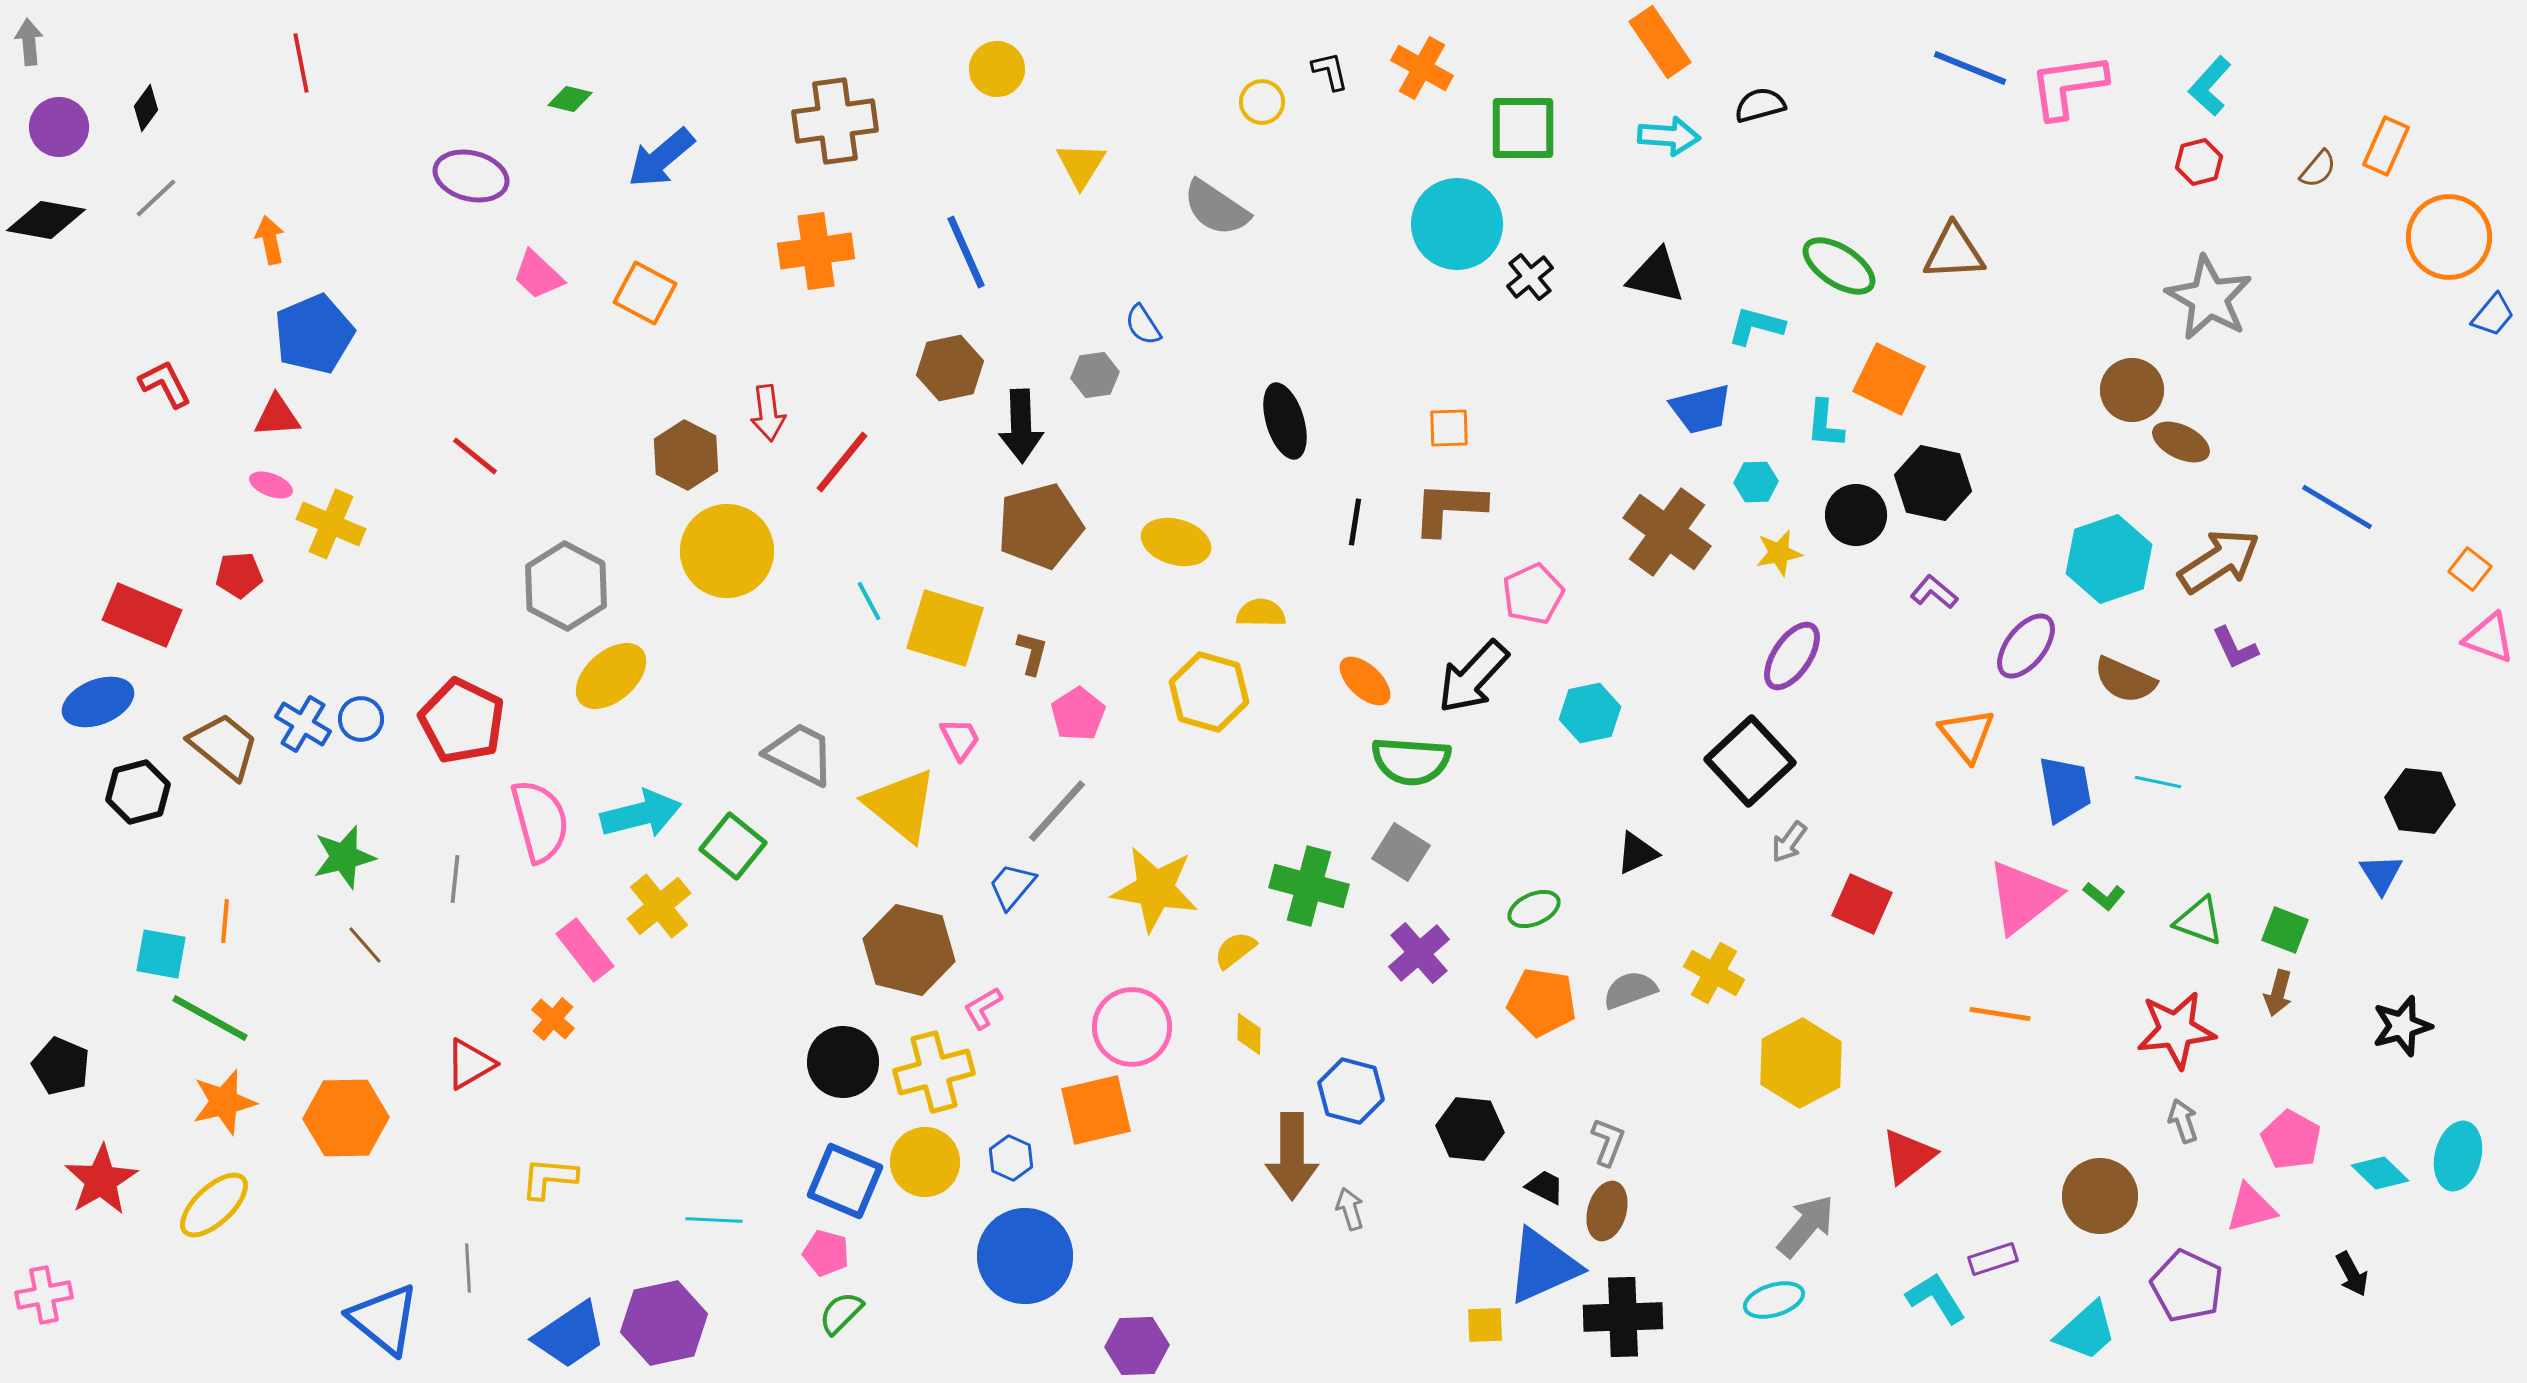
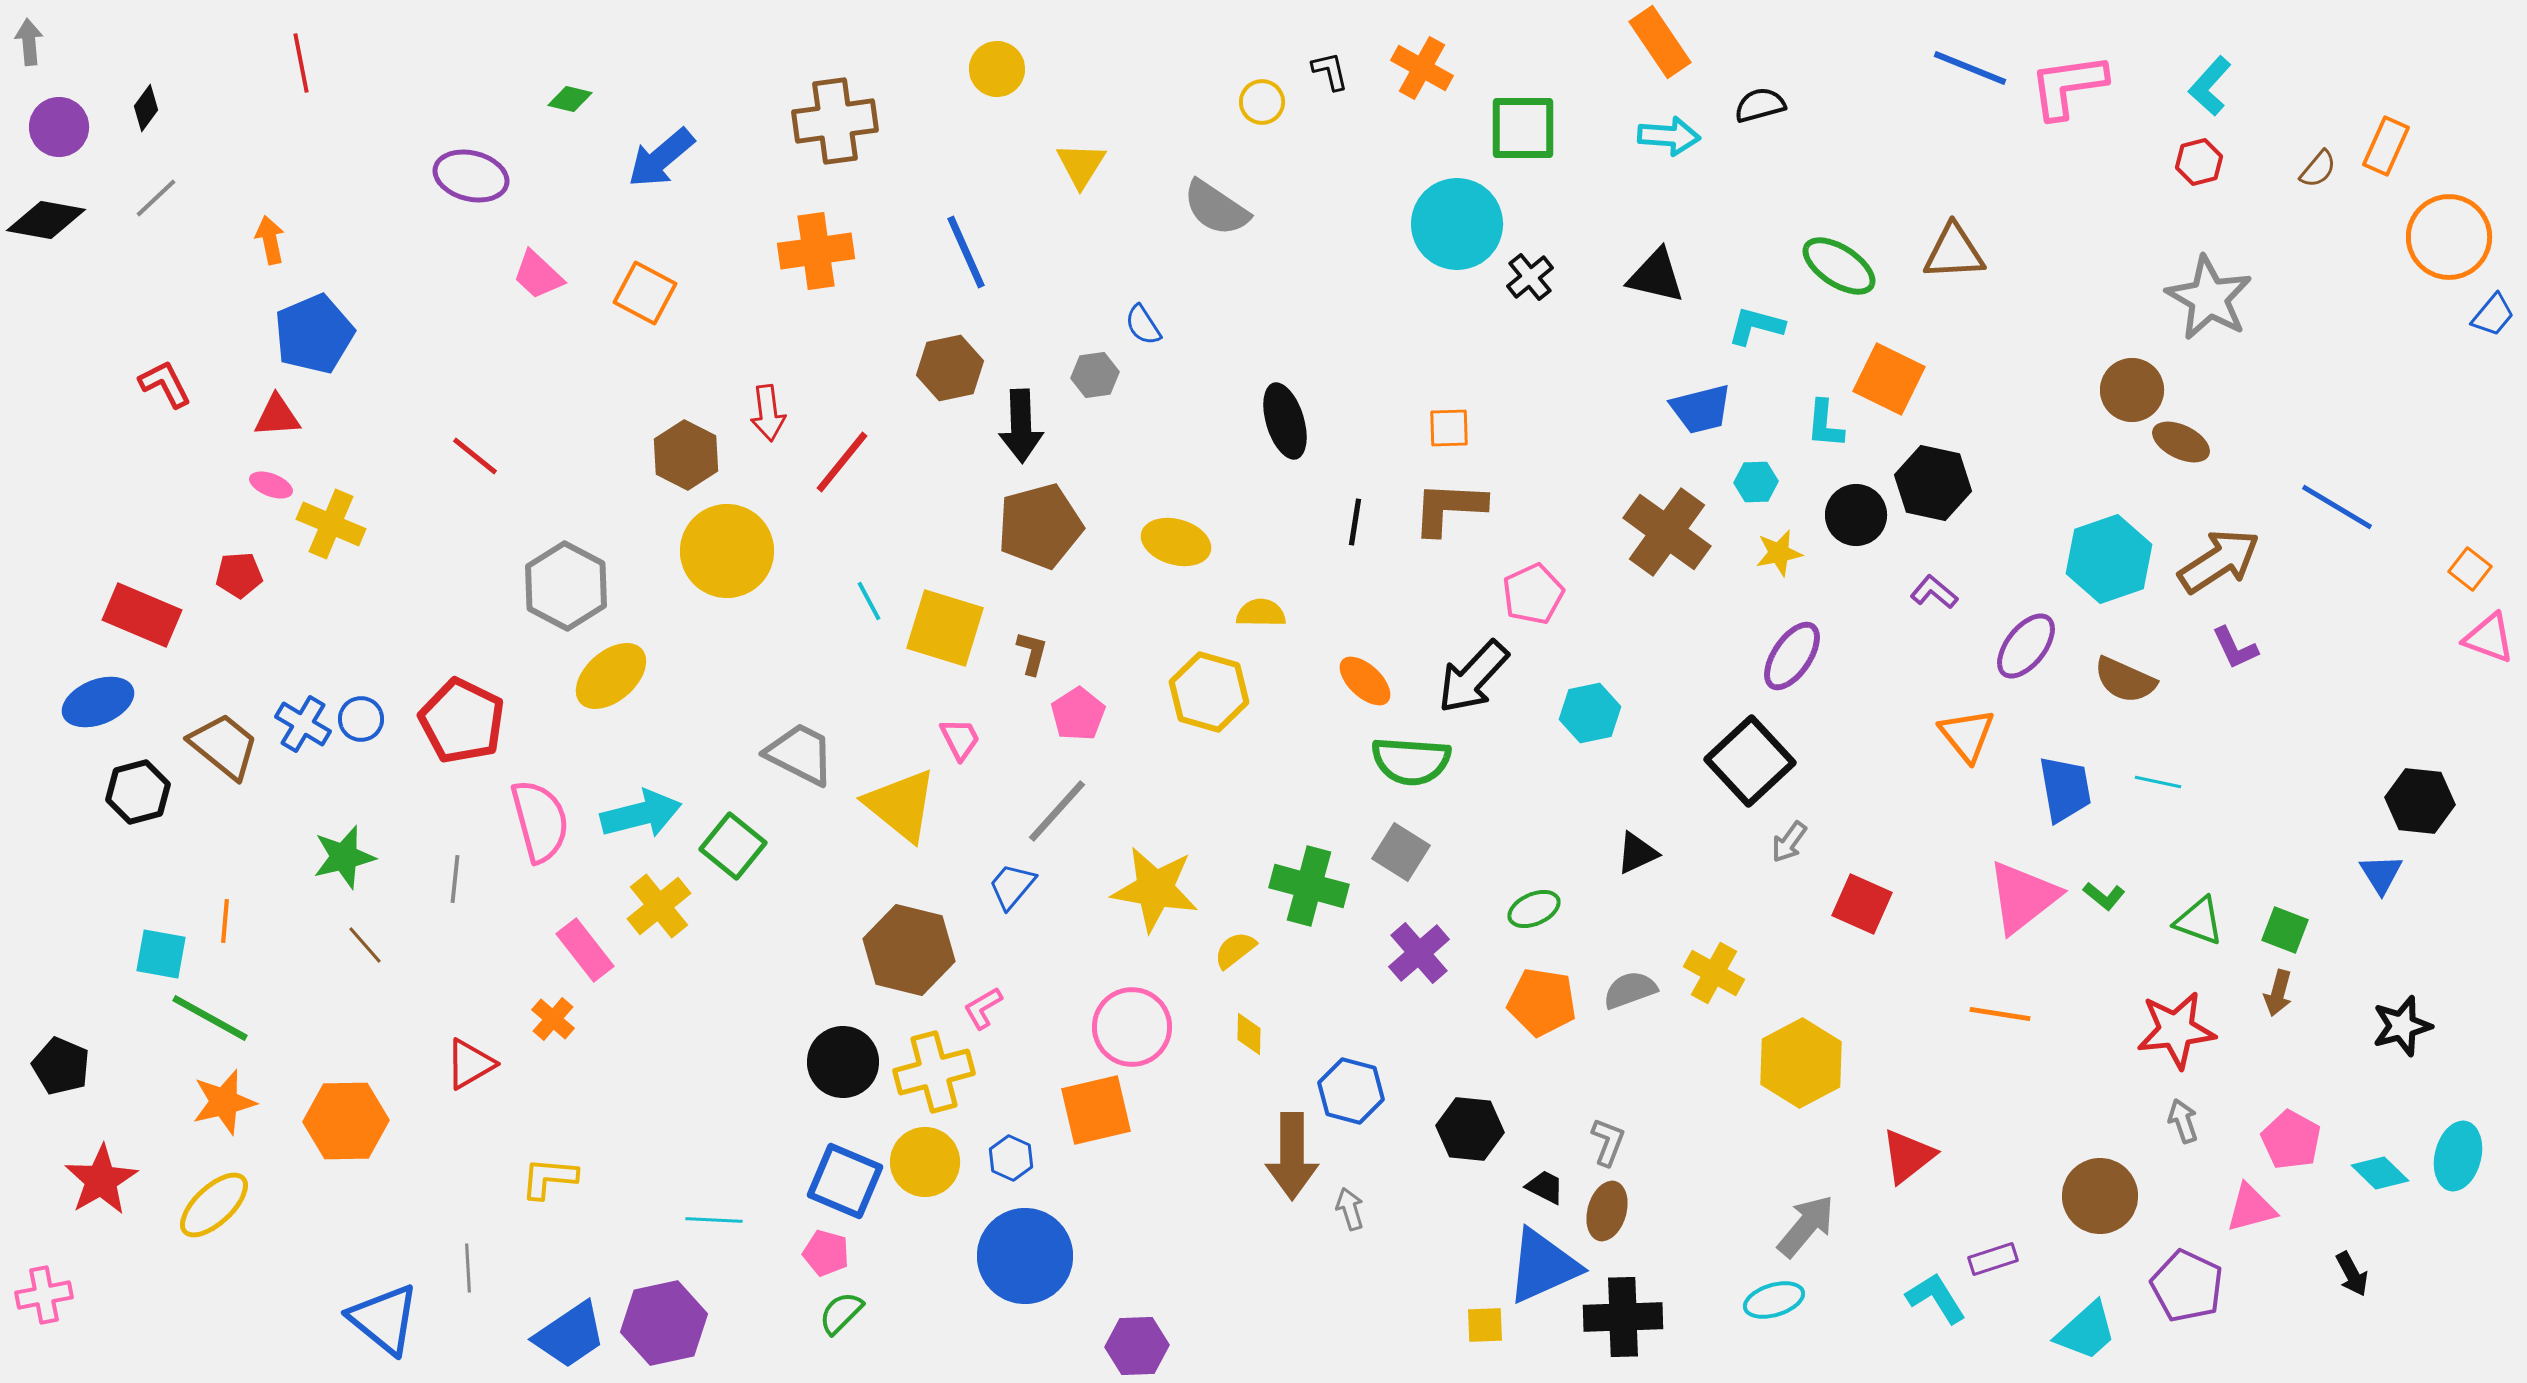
orange hexagon at (346, 1118): moved 3 px down
